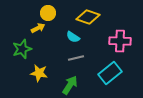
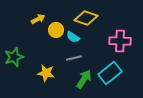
yellow circle: moved 8 px right, 17 px down
yellow diamond: moved 2 px left, 1 px down
yellow arrow: moved 9 px up
green star: moved 8 px left, 8 px down
gray line: moved 2 px left
yellow star: moved 7 px right
green arrow: moved 14 px right, 6 px up
